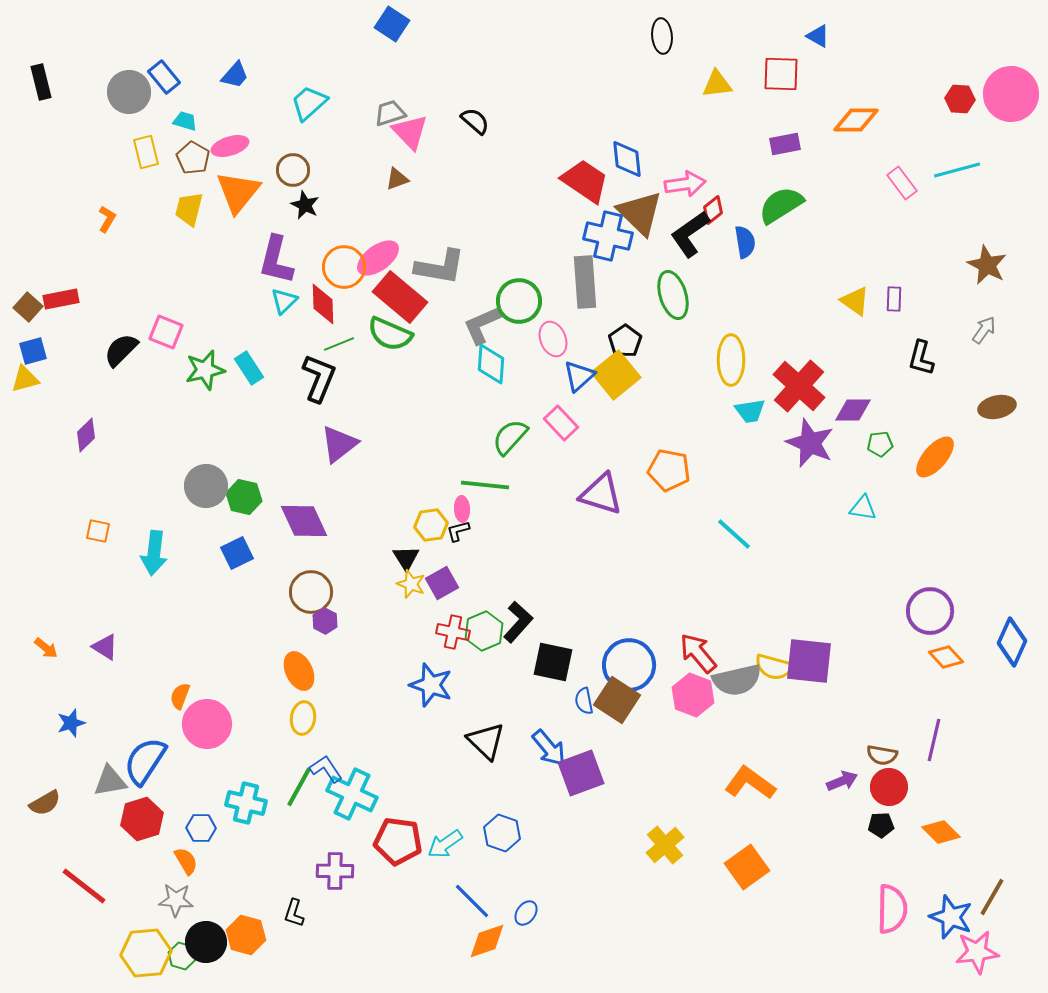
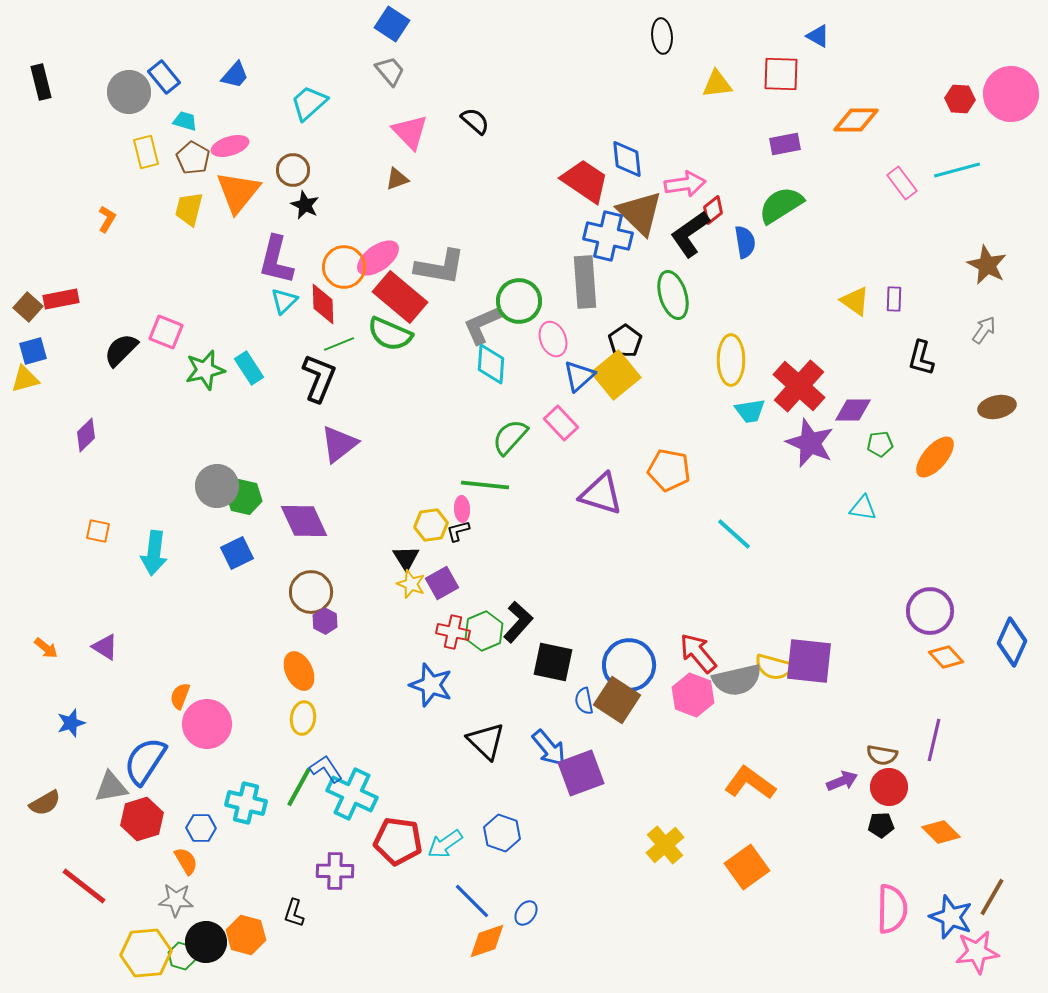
gray trapezoid at (390, 113): moved 42 px up; rotated 68 degrees clockwise
gray circle at (206, 486): moved 11 px right
gray triangle at (110, 781): moved 1 px right, 6 px down
